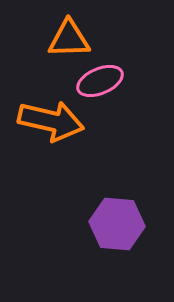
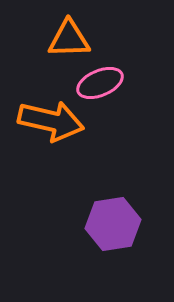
pink ellipse: moved 2 px down
purple hexagon: moved 4 px left; rotated 14 degrees counterclockwise
